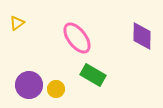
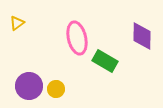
pink ellipse: rotated 24 degrees clockwise
green rectangle: moved 12 px right, 14 px up
purple circle: moved 1 px down
